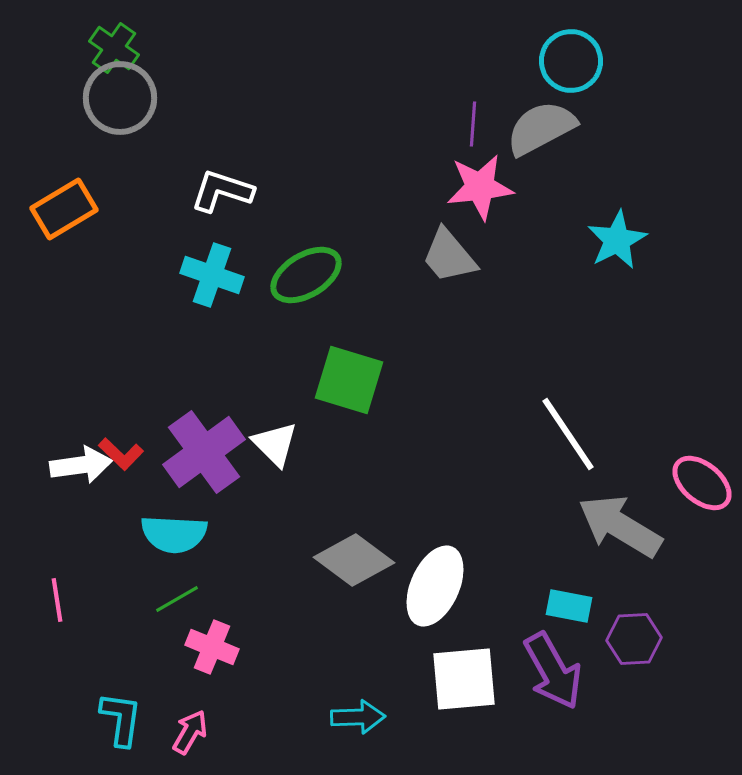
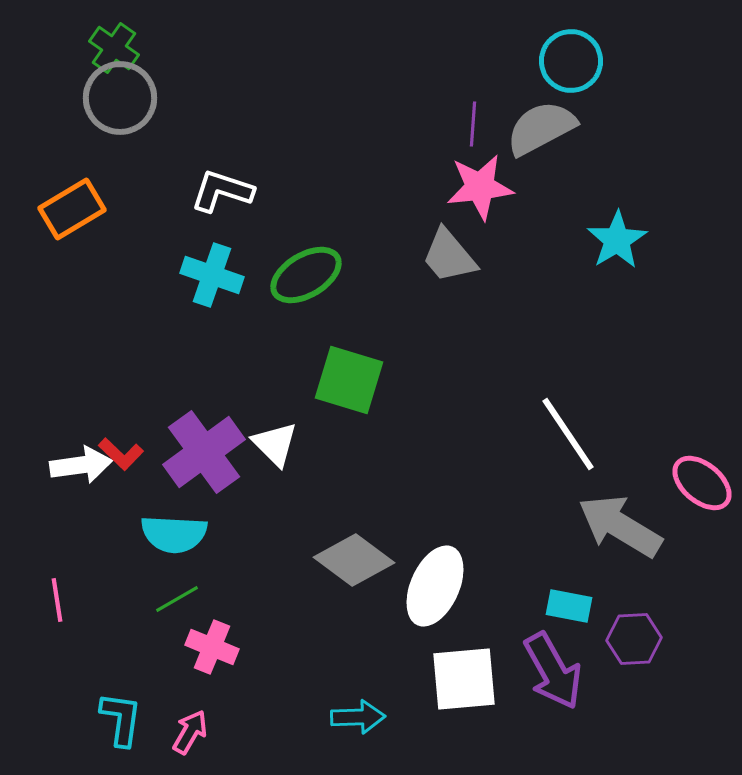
orange rectangle: moved 8 px right
cyan star: rotated 4 degrees counterclockwise
